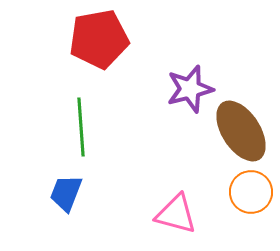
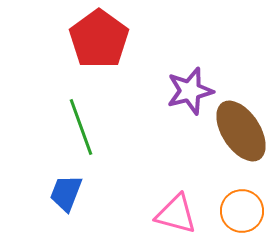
red pentagon: rotated 26 degrees counterclockwise
purple star: moved 2 px down
green line: rotated 16 degrees counterclockwise
orange circle: moved 9 px left, 19 px down
